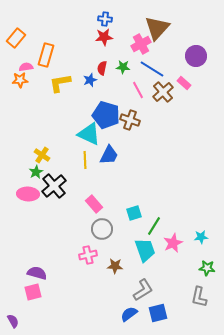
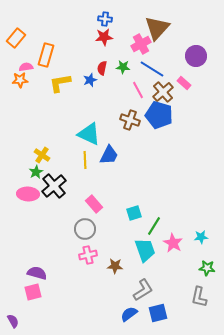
blue pentagon at (106, 115): moved 53 px right
gray circle at (102, 229): moved 17 px left
pink star at (173, 243): rotated 18 degrees counterclockwise
